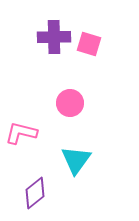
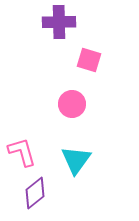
purple cross: moved 5 px right, 15 px up
pink square: moved 16 px down
pink circle: moved 2 px right, 1 px down
pink L-shape: moved 1 px right, 19 px down; rotated 60 degrees clockwise
